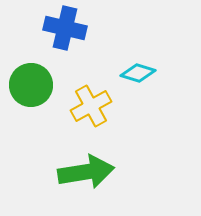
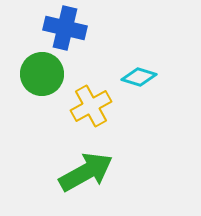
cyan diamond: moved 1 px right, 4 px down
green circle: moved 11 px right, 11 px up
green arrow: rotated 20 degrees counterclockwise
